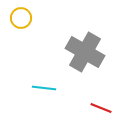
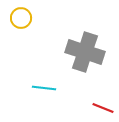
gray cross: rotated 12 degrees counterclockwise
red line: moved 2 px right
